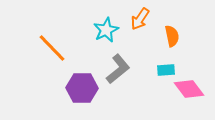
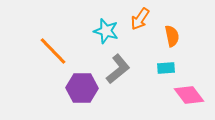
cyan star: moved 1 px down; rotated 30 degrees counterclockwise
orange line: moved 1 px right, 3 px down
cyan rectangle: moved 2 px up
pink diamond: moved 6 px down
